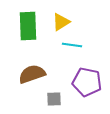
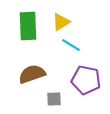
cyan line: moved 1 px left; rotated 24 degrees clockwise
purple pentagon: moved 1 px left, 2 px up
